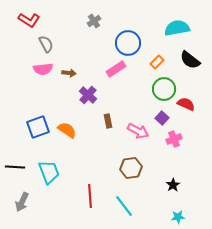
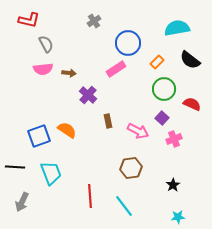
red L-shape: rotated 20 degrees counterclockwise
red semicircle: moved 6 px right
blue square: moved 1 px right, 9 px down
cyan trapezoid: moved 2 px right, 1 px down
